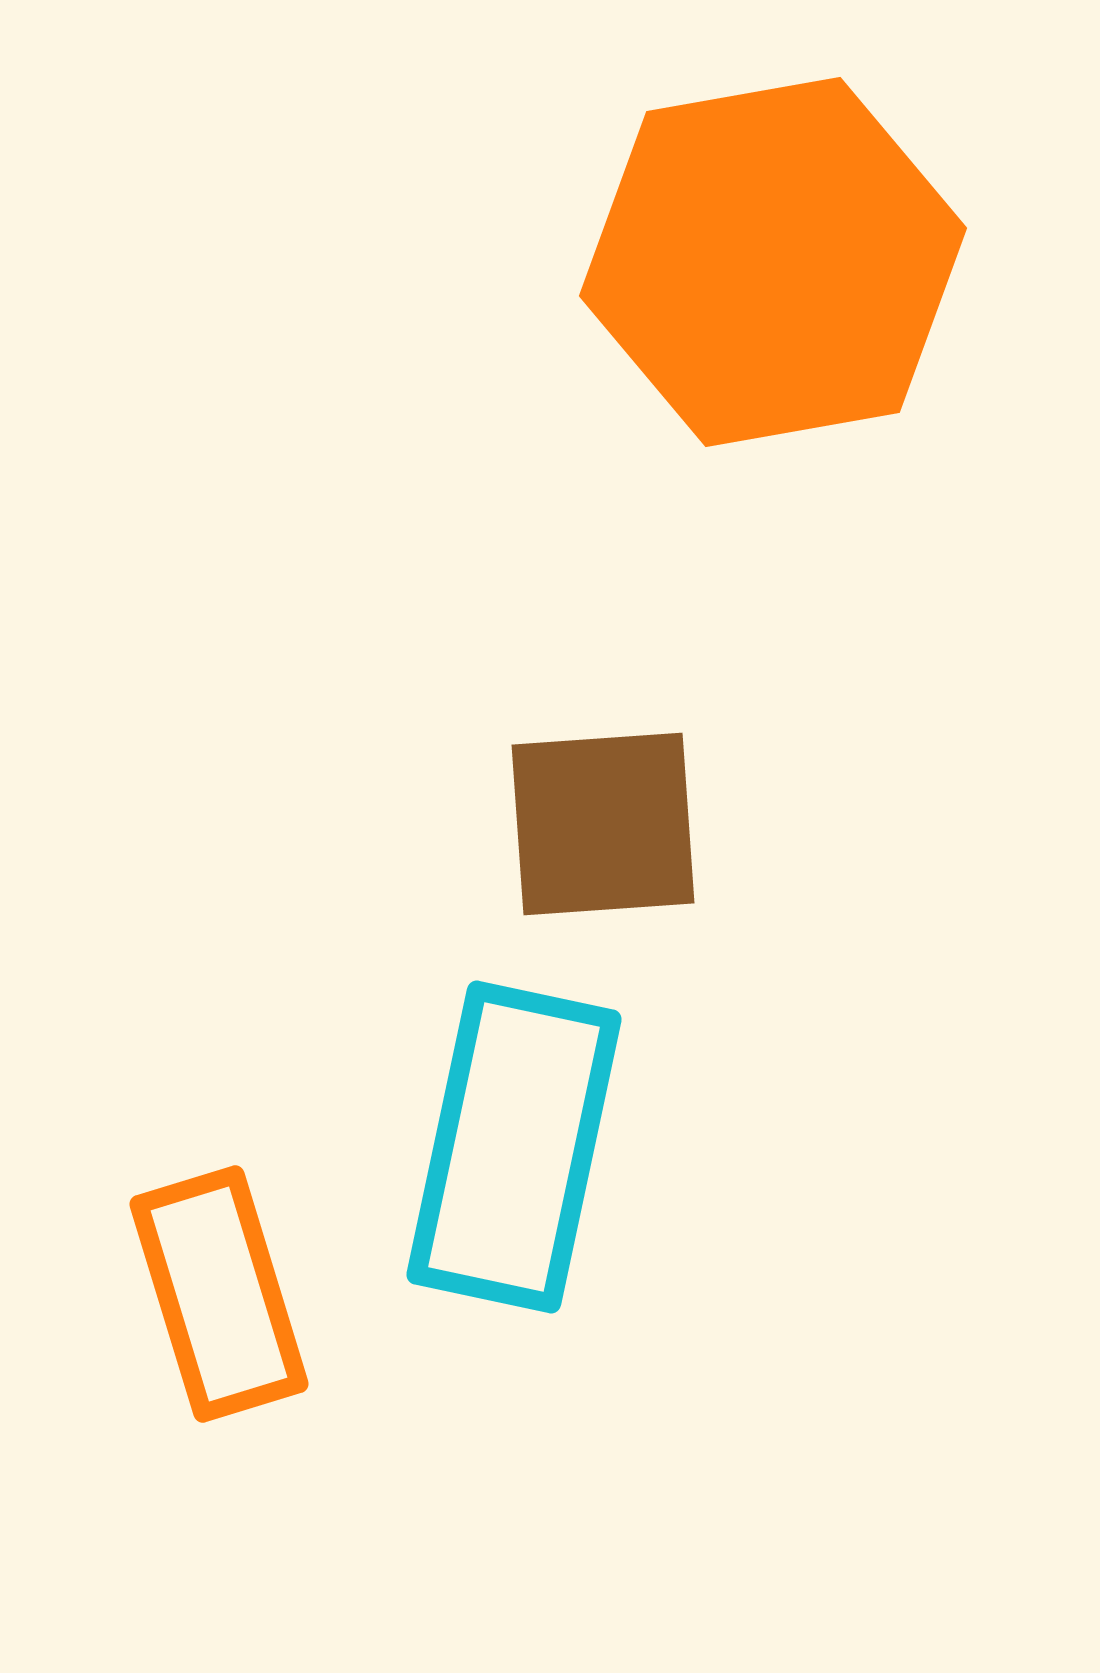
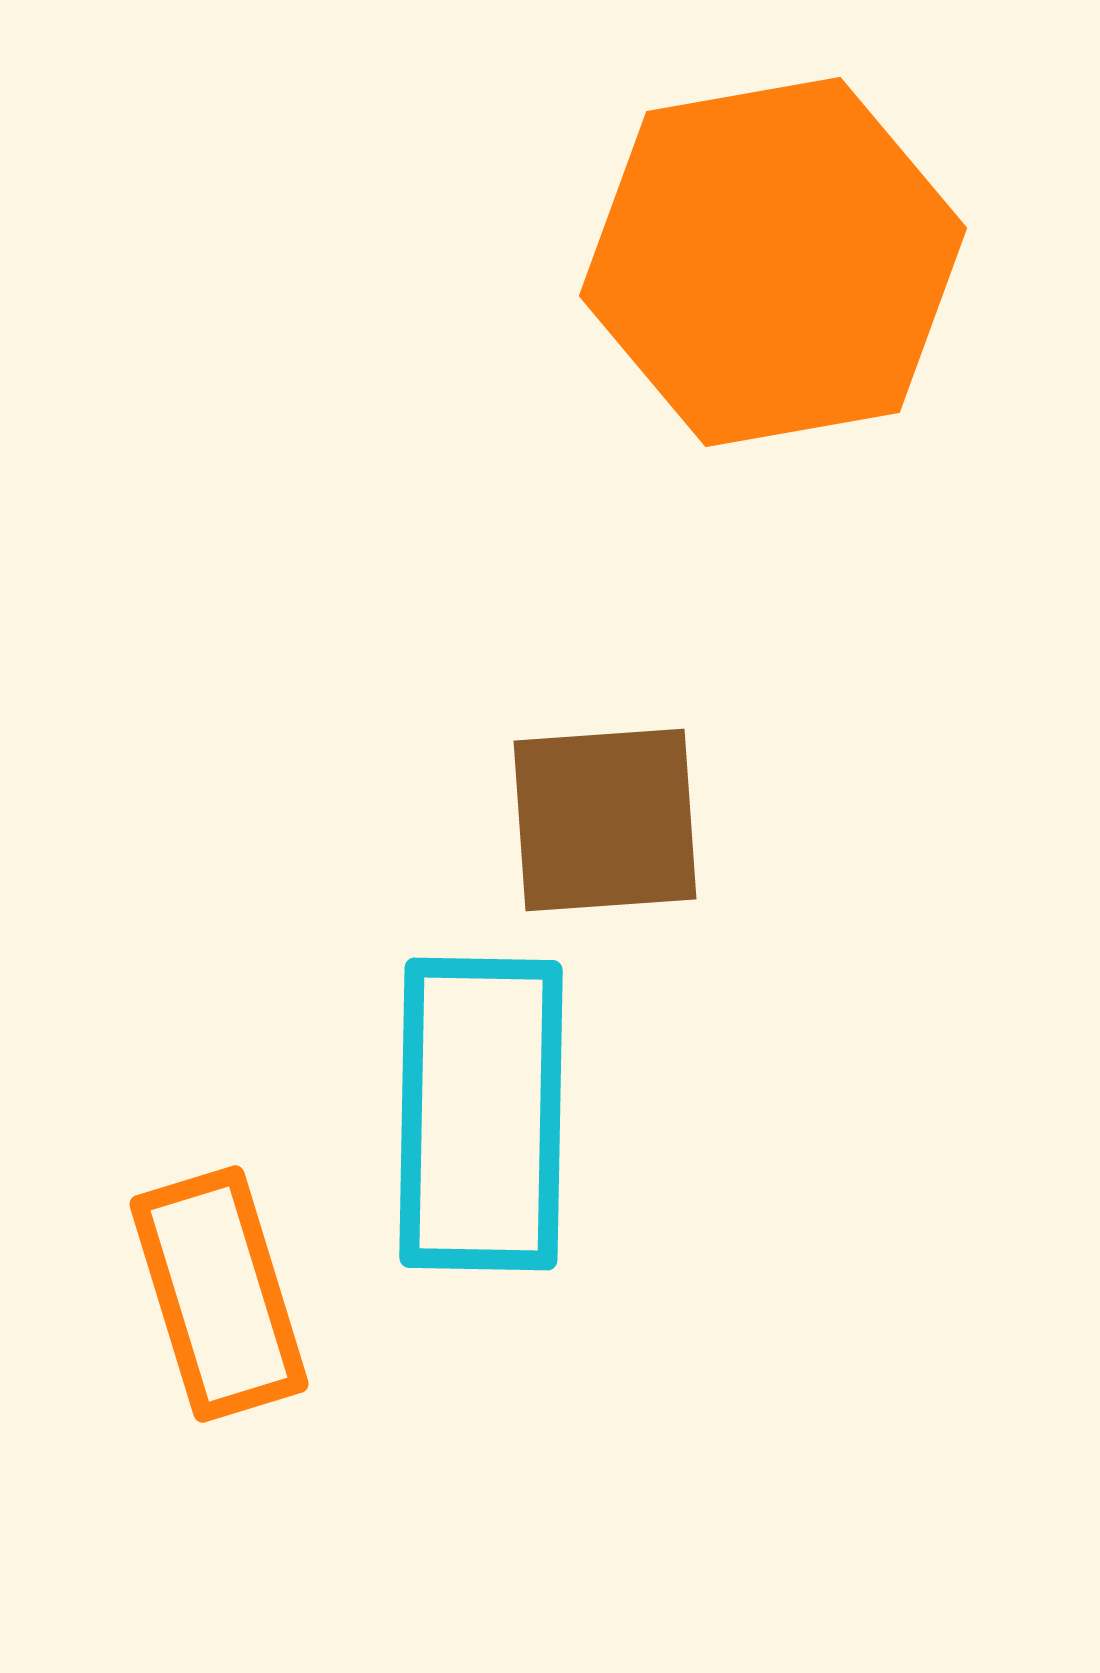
brown square: moved 2 px right, 4 px up
cyan rectangle: moved 33 px left, 33 px up; rotated 11 degrees counterclockwise
